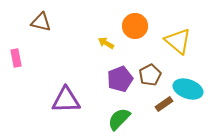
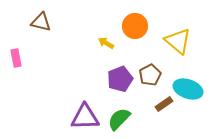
purple triangle: moved 19 px right, 17 px down
